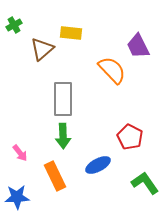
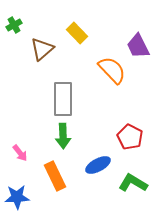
yellow rectangle: moved 6 px right; rotated 40 degrees clockwise
green L-shape: moved 12 px left; rotated 24 degrees counterclockwise
